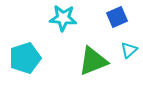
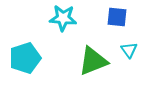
blue square: rotated 30 degrees clockwise
cyan triangle: rotated 24 degrees counterclockwise
